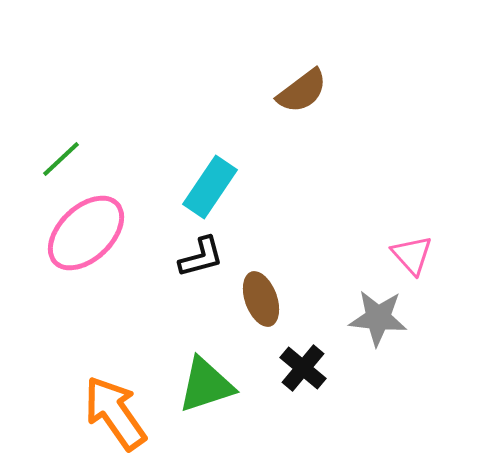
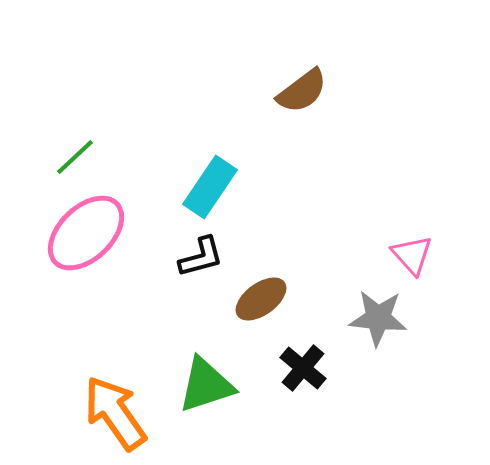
green line: moved 14 px right, 2 px up
brown ellipse: rotated 74 degrees clockwise
